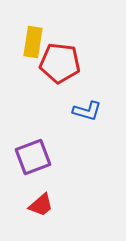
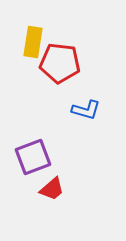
blue L-shape: moved 1 px left, 1 px up
red trapezoid: moved 11 px right, 16 px up
